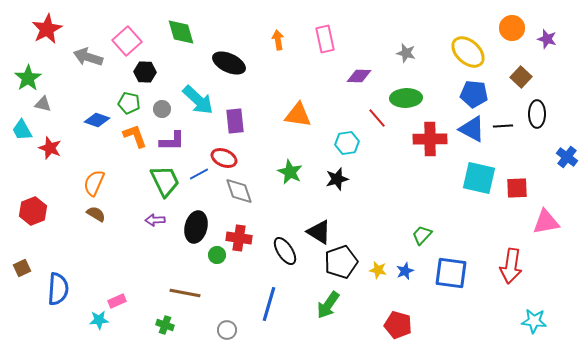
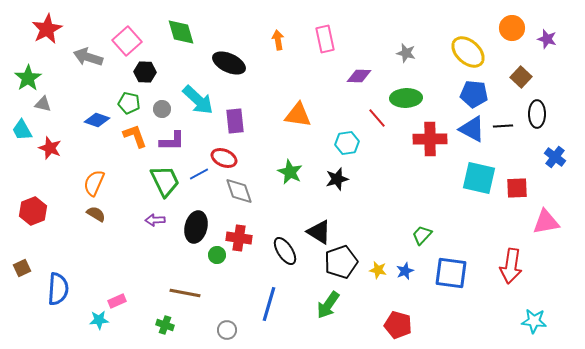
blue cross at (567, 157): moved 12 px left
